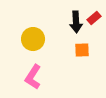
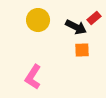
black arrow: moved 5 px down; rotated 60 degrees counterclockwise
yellow circle: moved 5 px right, 19 px up
